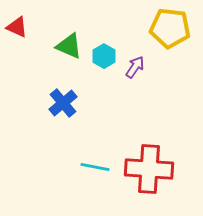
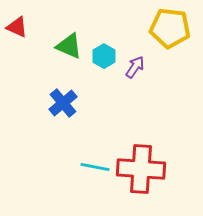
red cross: moved 8 px left
